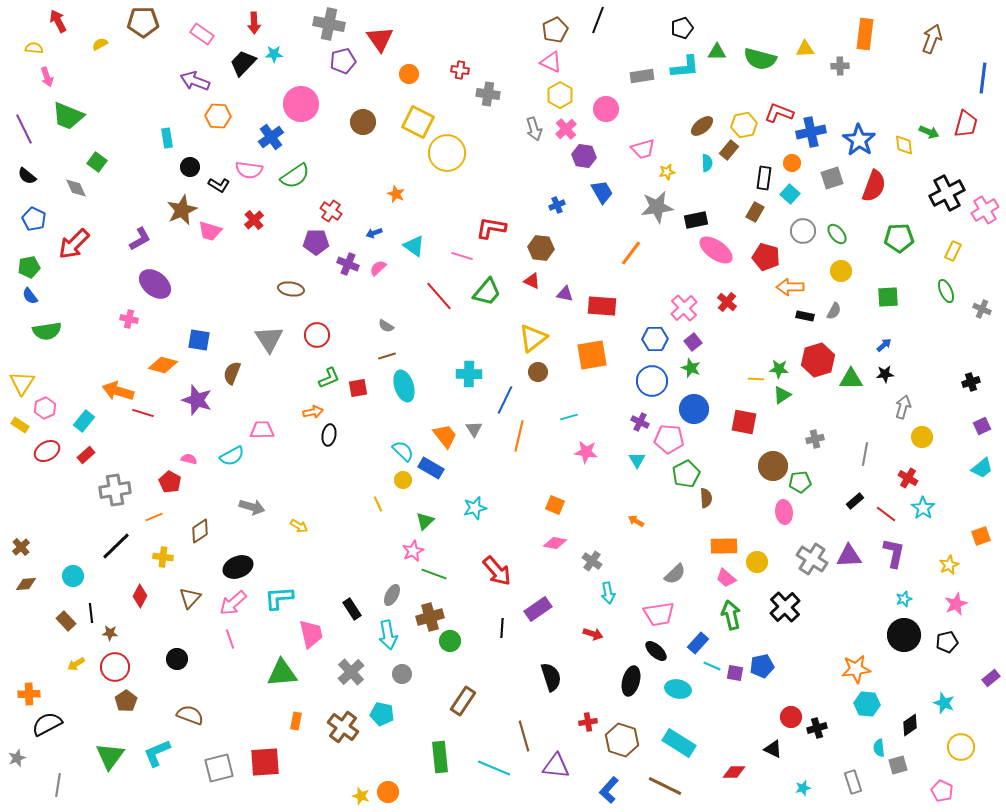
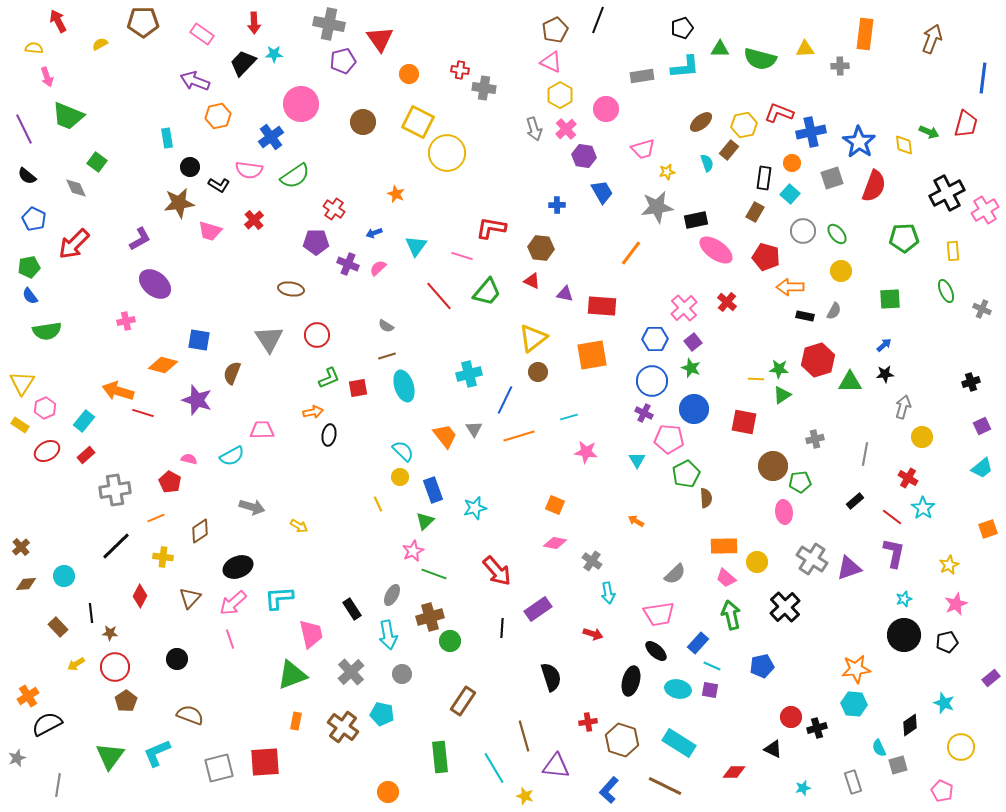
green triangle at (717, 52): moved 3 px right, 3 px up
gray cross at (488, 94): moved 4 px left, 6 px up
orange hexagon at (218, 116): rotated 15 degrees counterclockwise
brown ellipse at (702, 126): moved 1 px left, 4 px up
blue star at (859, 140): moved 2 px down
cyan semicircle at (707, 163): rotated 18 degrees counterclockwise
blue cross at (557, 205): rotated 21 degrees clockwise
brown star at (182, 210): moved 3 px left, 7 px up; rotated 16 degrees clockwise
red cross at (331, 211): moved 3 px right, 2 px up
green pentagon at (899, 238): moved 5 px right
cyan triangle at (414, 246): moved 2 px right; rotated 30 degrees clockwise
yellow rectangle at (953, 251): rotated 30 degrees counterclockwise
green square at (888, 297): moved 2 px right, 2 px down
pink cross at (129, 319): moved 3 px left, 2 px down; rotated 24 degrees counterclockwise
cyan cross at (469, 374): rotated 15 degrees counterclockwise
green triangle at (851, 379): moved 1 px left, 3 px down
purple cross at (640, 422): moved 4 px right, 9 px up
orange line at (519, 436): rotated 60 degrees clockwise
blue rectangle at (431, 468): moved 2 px right, 22 px down; rotated 40 degrees clockwise
yellow circle at (403, 480): moved 3 px left, 3 px up
red line at (886, 514): moved 6 px right, 3 px down
orange line at (154, 517): moved 2 px right, 1 px down
orange square at (981, 536): moved 7 px right, 7 px up
purple triangle at (849, 556): moved 12 px down; rotated 16 degrees counterclockwise
cyan circle at (73, 576): moved 9 px left
brown rectangle at (66, 621): moved 8 px left, 6 px down
green triangle at (282, 673): moved 10 px right, 2 px down; rotated 16 degrees counterclockwise
purple square at (735, 673): moved 25 px left, 17 px down
orange cross at (29, 694): moved 1 px left, 2 px down; rotated 30 degrees counterclockwise
cyan hexagon at (867, 704): moved 13 px left
cyan semicircle at (879, 748): rotated 18 degrees counterclockwise
cyan line at (494, 768): rotated 36 degrees clockwise
yellow star at (361, 796): moved 164 px right
